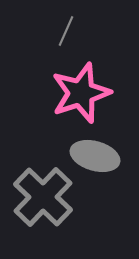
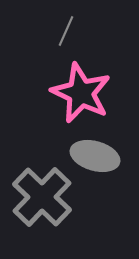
pink star: rotated 28 degrees counterclockwise
gray cross: moved 1 px left
